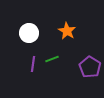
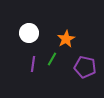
orange star: moved 1 px left, 8 px down; rotated 12 degrees clockwise
green line: rotated 40 degrees counterclockwise
purple pentagon: moved 5 px left; rotated 20 degrees counterclockwise
